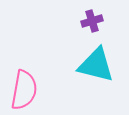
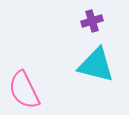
pink semicircle: rotated 144 degrees clockwise
